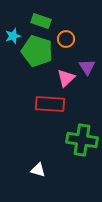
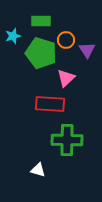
green rectangle: rotated 18 degrees counterclockwise
orange circle: moved 1 px down
green pentagon: moved 4 px right, 2 px down
purple triangle: moved 17 px up
green cross: moved 15 px left; rotated 8 degrees counterclockwise
